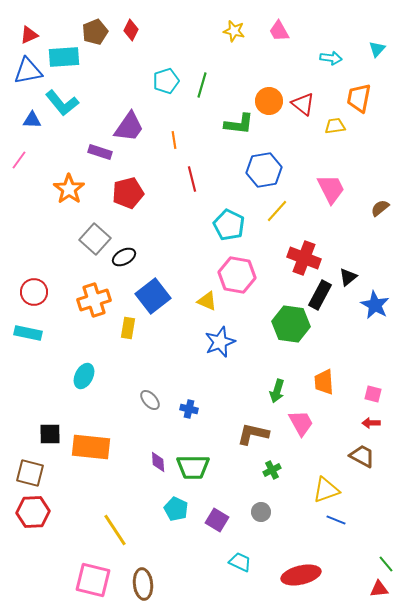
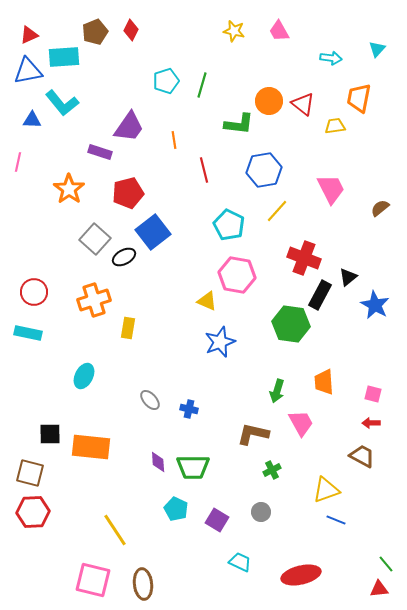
pink line at (19, 160): moved 1 px left, 2 px down; rotated 24 degrees counterclockwise
red line at (192, 179): moved 12 px right, 9 px up
blue square at (153, 296): moved 64 px up
